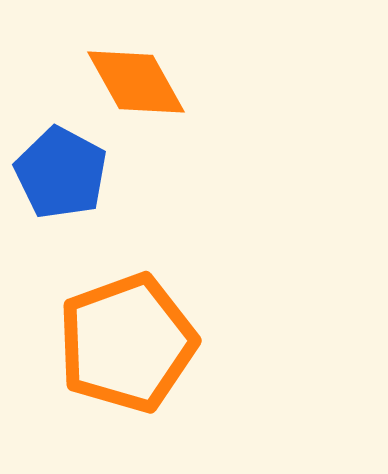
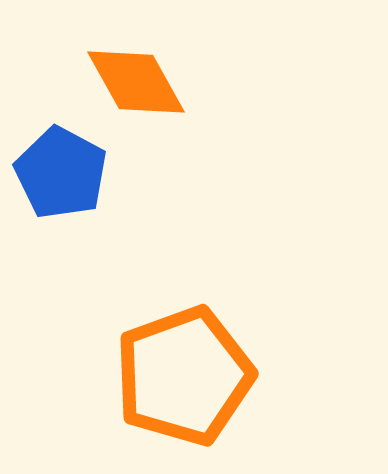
orange pentagon: moved 57 px right, 33 px down
